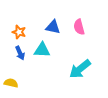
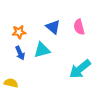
blue triangle: rotated 28 degrees clockwise
orange star: rotated 24 degrees counterclockwise
cyan triangle: rotated 18 degrees counterclockwise
